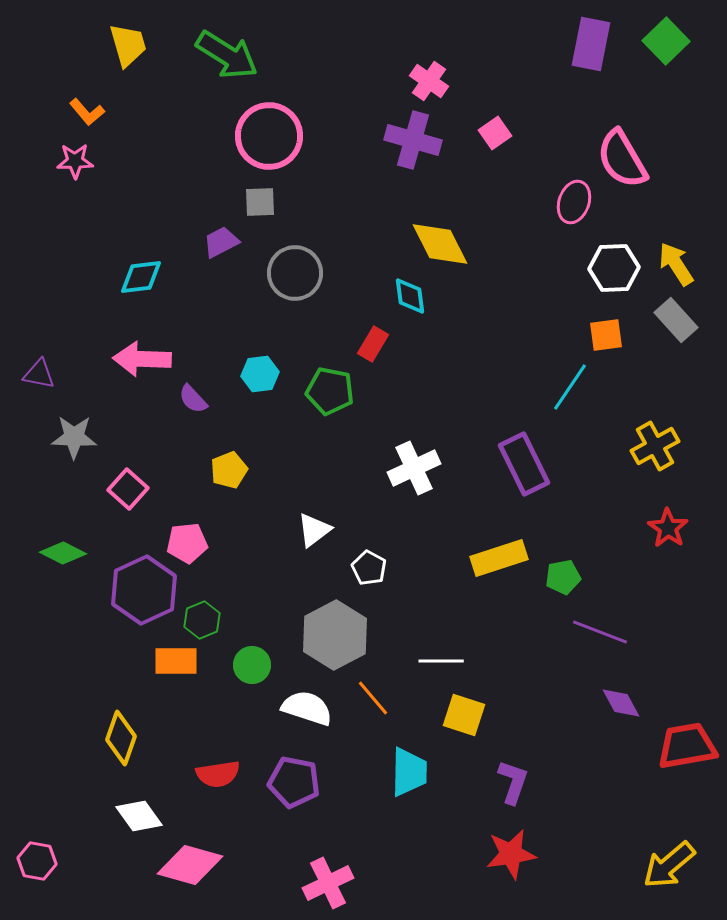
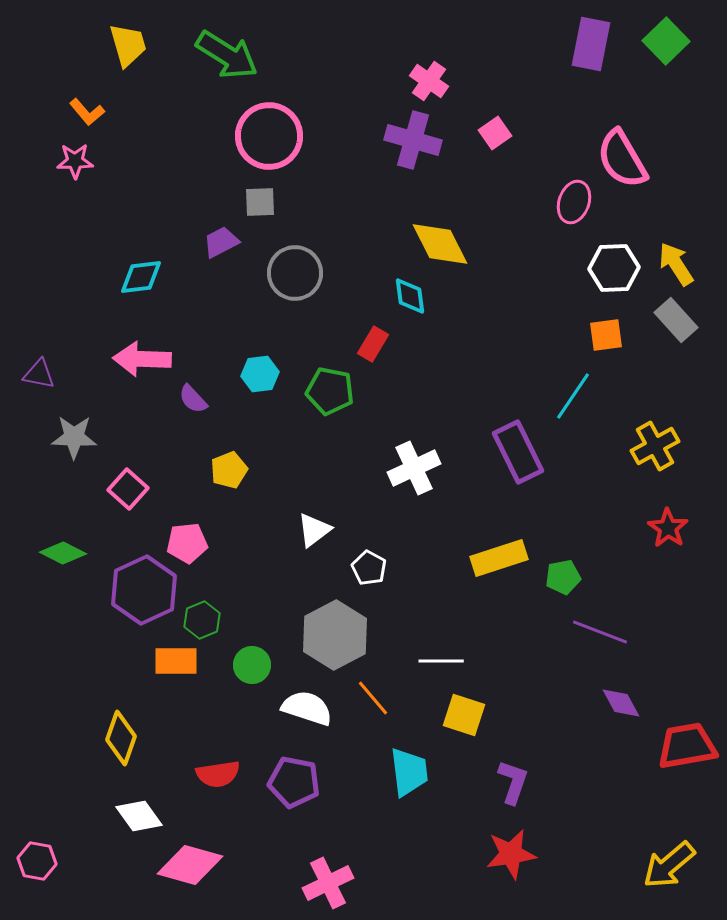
cyan line at (570, 387): moved 3 px right, 9 px down
purple rectangle at (524, 464): moved 6 px left, 12 px up
cyan trapezoid at (409, 772): rotated 8 degrees counterclockwise
